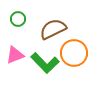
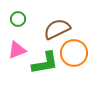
brown semicircle: moved 4 px right
pink triangle: moved 2 px right, 5 px up
green L-shape: rotated 56 degrees counterclockwise
